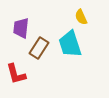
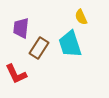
red L-shape: rotated 10 degrees counterclockwise
